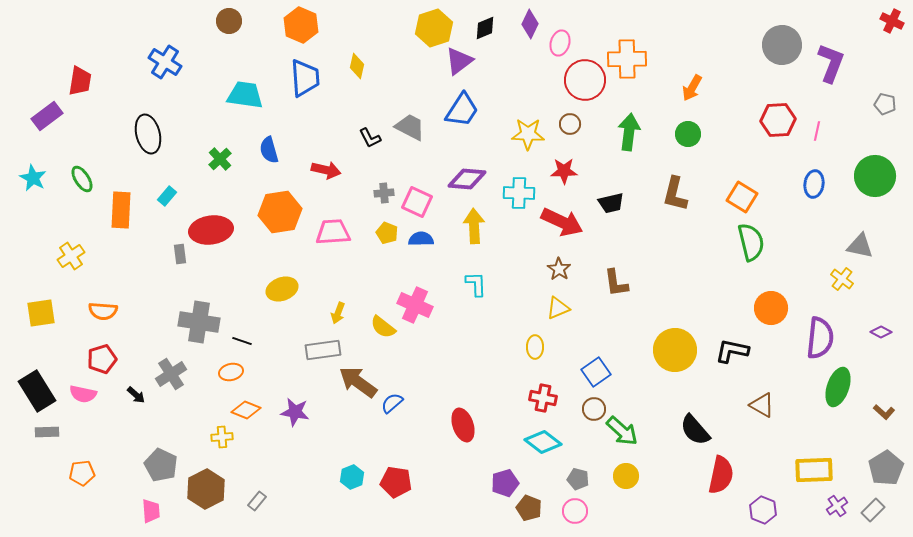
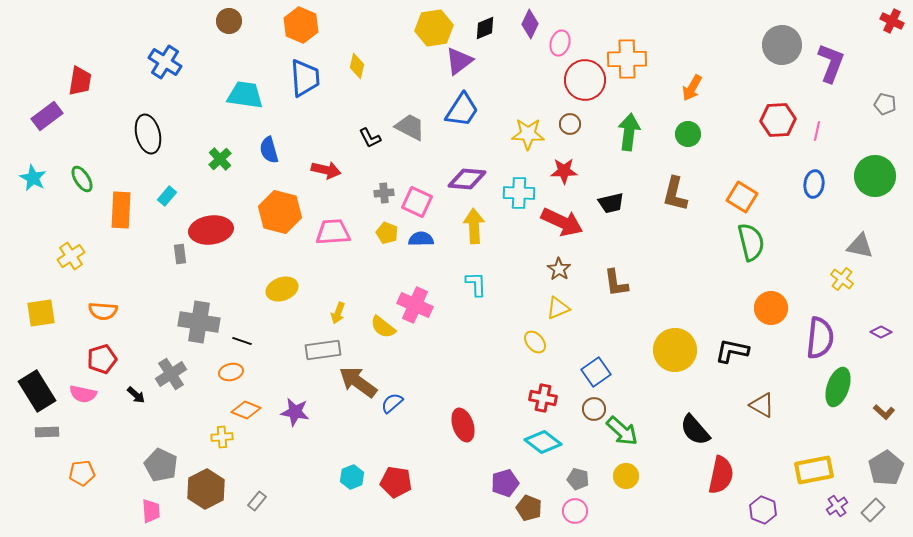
yellow hexagon at (434, 28): rotated 9 degrees clockwise
orange hexagon at (280, 212): rotated 24 degrees clockwise
yellow ellipse at (535, 347): moved 5 px up; rotated 40 degrees counterclockwise
yellow rectangle at (814, 470): rotated 9 degrees counterclockwise
